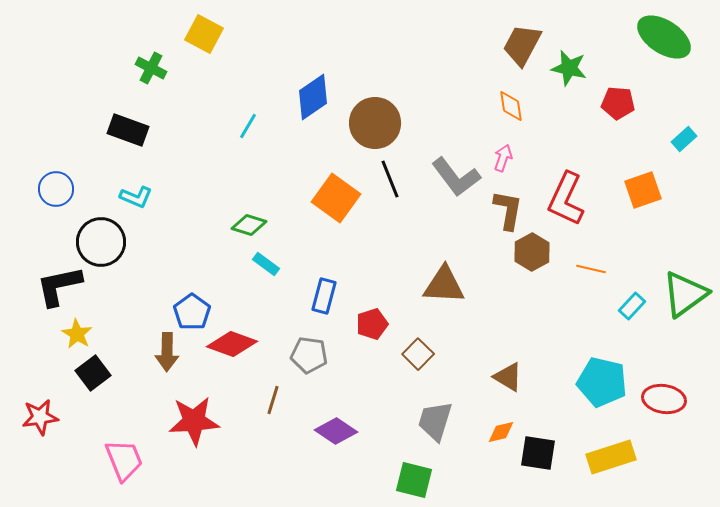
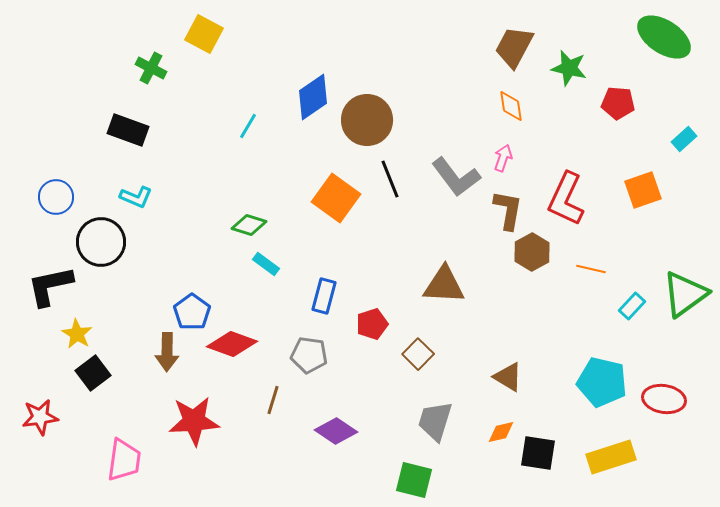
brown trapezoid at (522, 45): moved 8 px left, 2 px down
brown circle at (375, 123): moved 8 px left, 3 px up
blue circle at (56, 189): moved 8 px down
black L-shape at (59, 286): moved 9 px left
pink trapezoid at (124, 460): rotated 30 degrees clockwise
